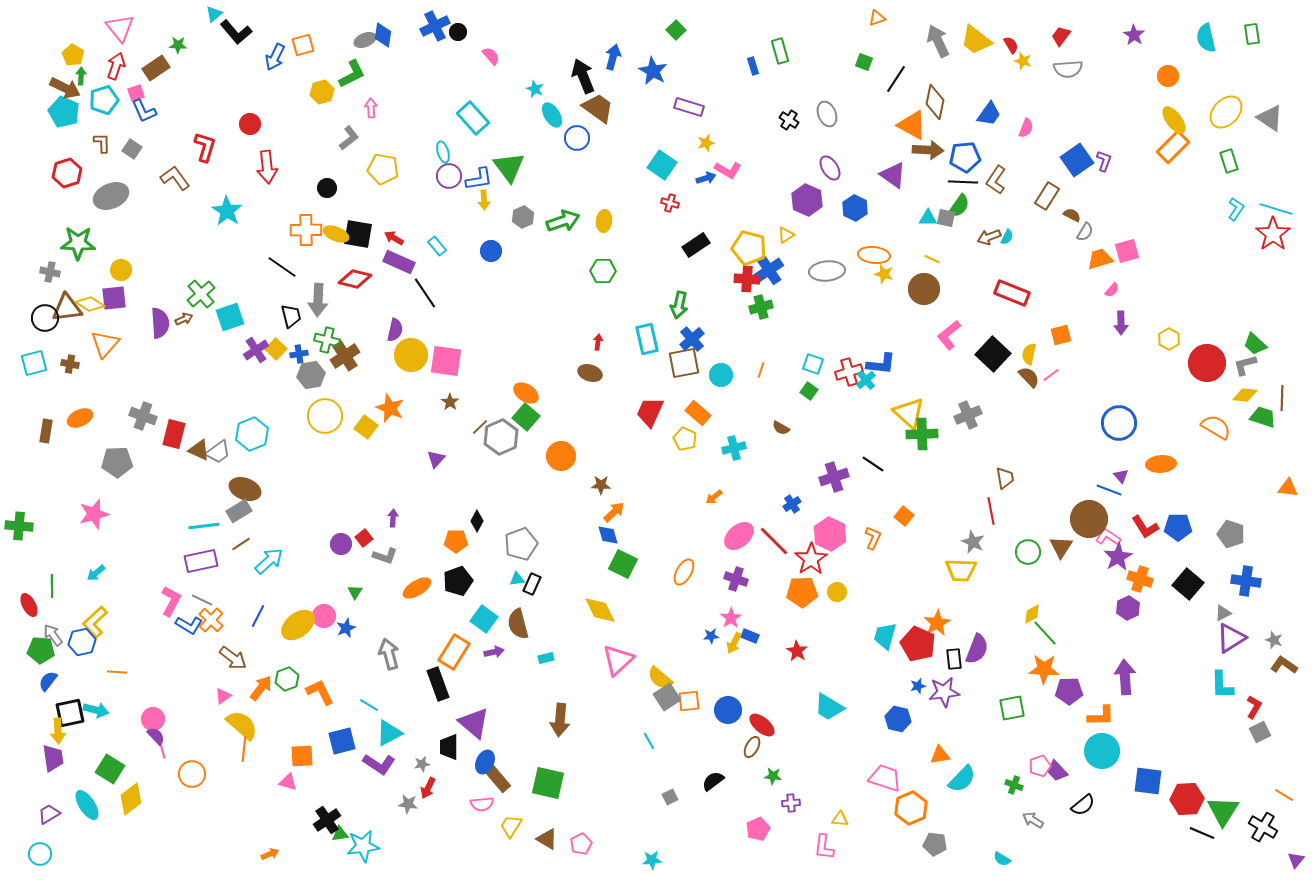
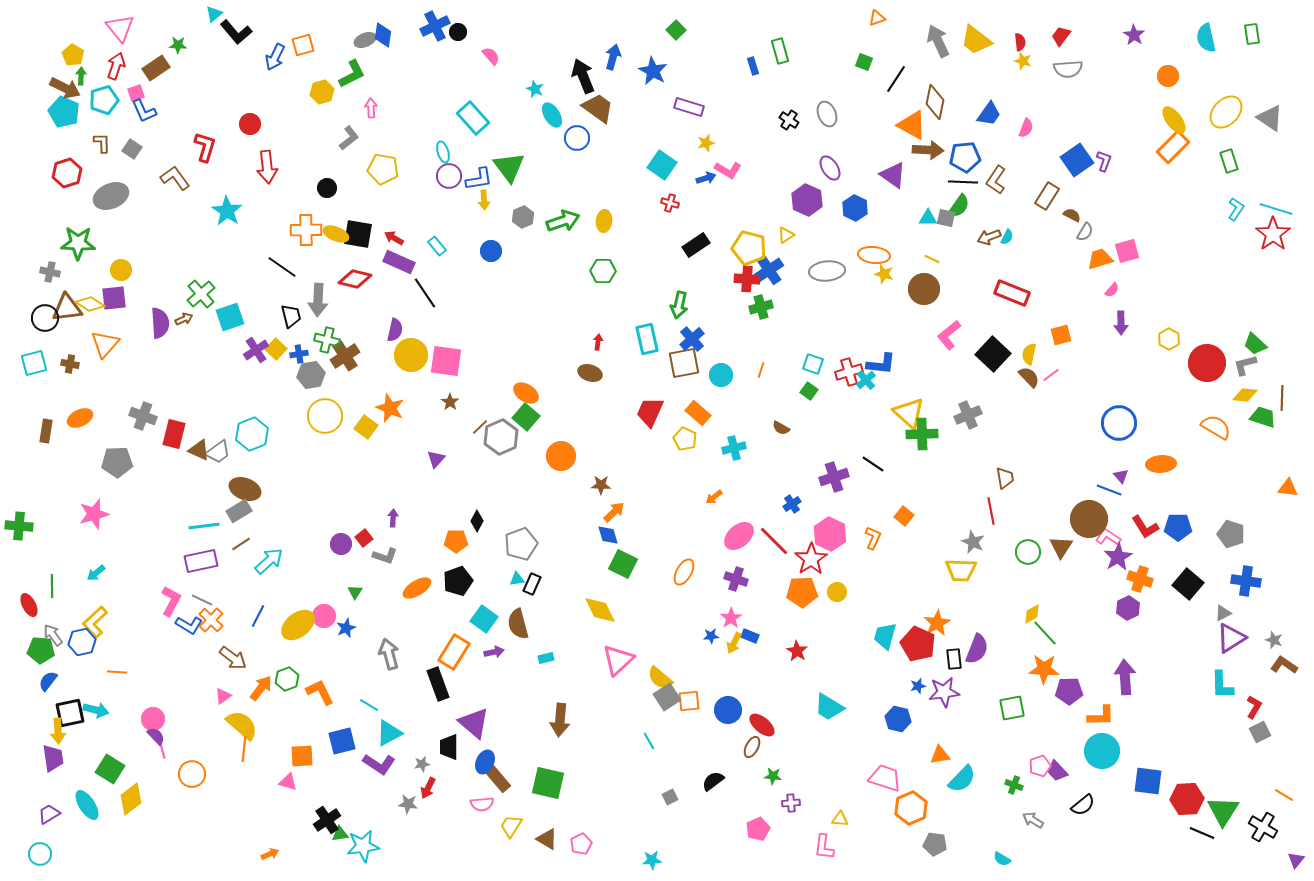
red semicircle at (1011, 45): moved 9 px right, 3 px up; rotated 24 degrees clockwise
